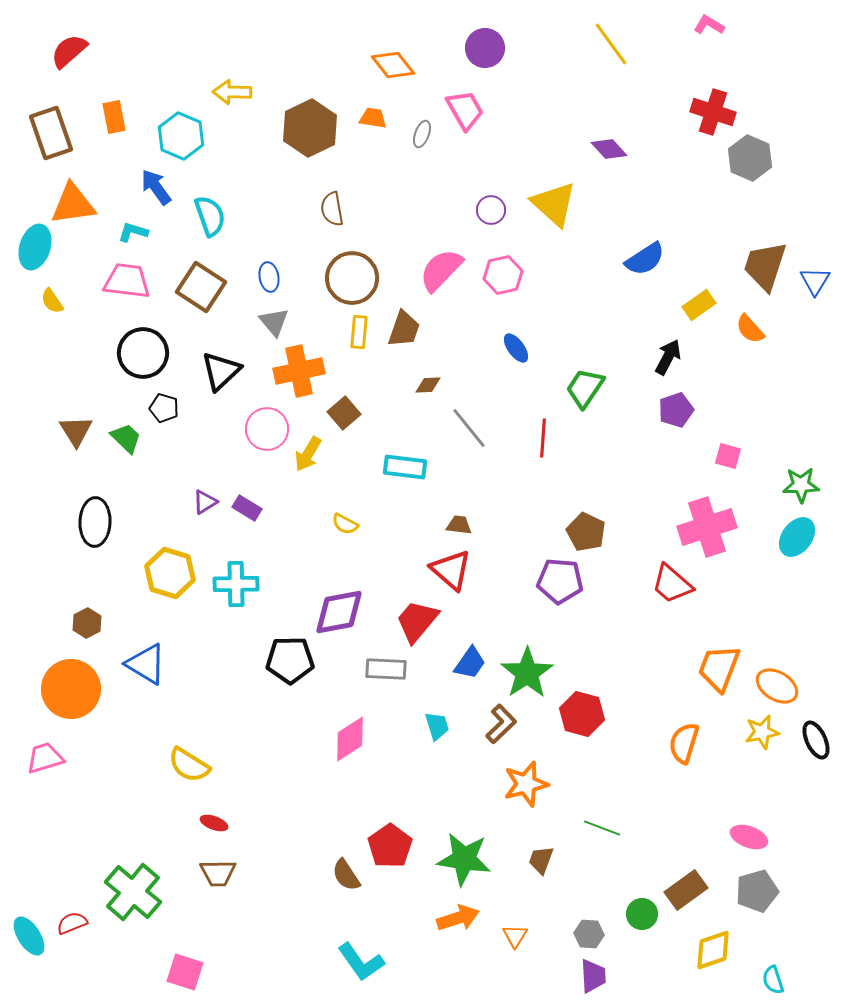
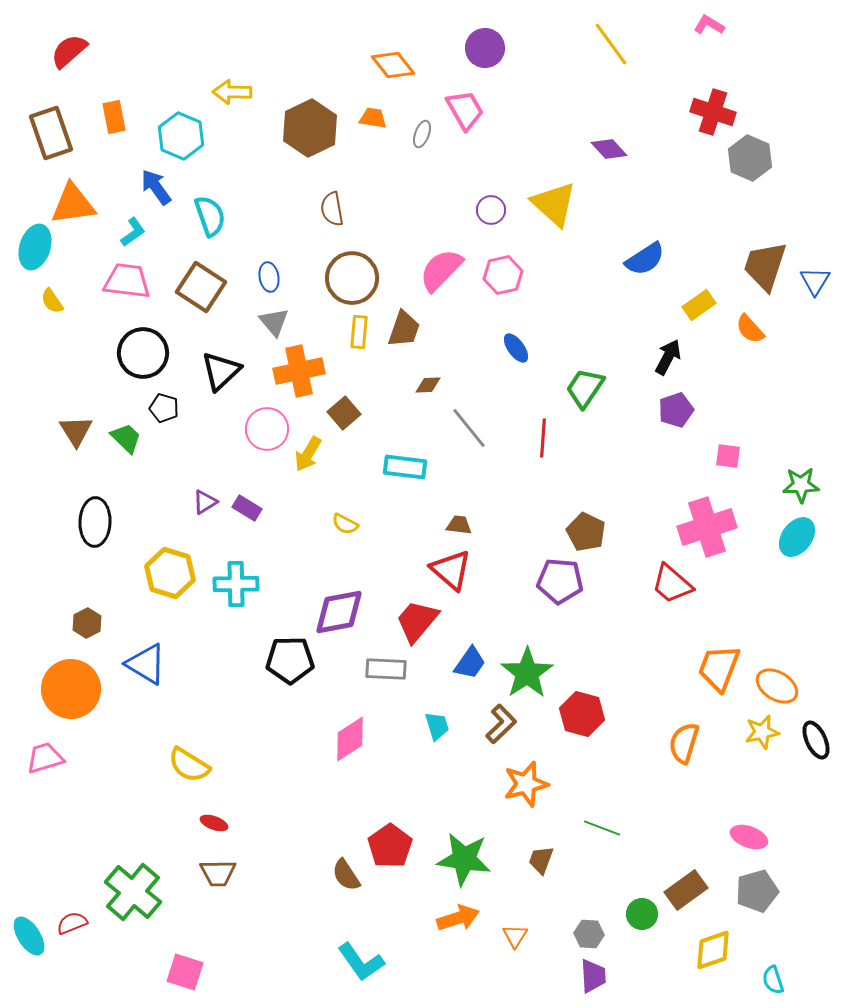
cyan L-shape at (133, 232): rotated 128 degrees clockwise
pink square at (728, 456): rotated 8 degrees counterclockwise
